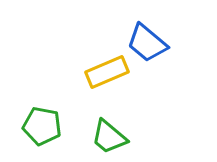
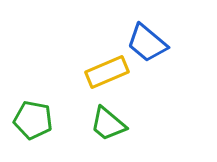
green pentagon: moved 9 px left, 6 px up
green trapezoid: moved 1 px left, 13 px up
